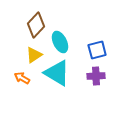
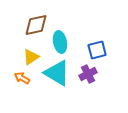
brown diamond: rotated 35 degrees clockwise
cyan ellipse: rotated 15 degrees clockwise
yellow triangle: moved 3 px left, 2 px down
purple cross: moved 8 px left, 2 px up; rotated 24 degrees counterclockwise
